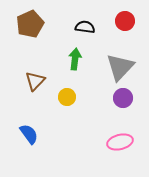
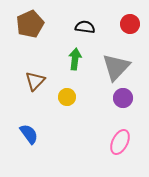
red circle: moved 5 px right, 3 px down
gray triangle: moved 4 px left
pink ellipse: rotated 50 degrees counterclockwise
